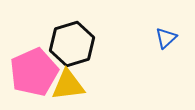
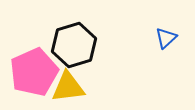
black hexagon: moved 2 px right, 1 px down
yellow triangle: moved 2 px down
